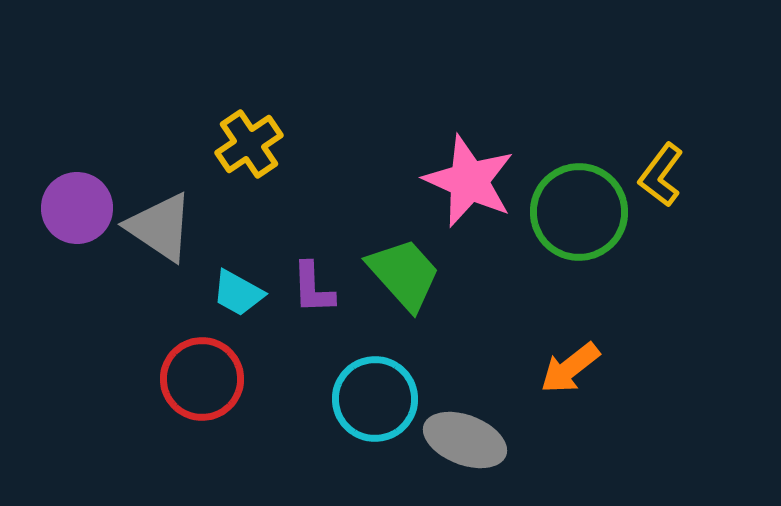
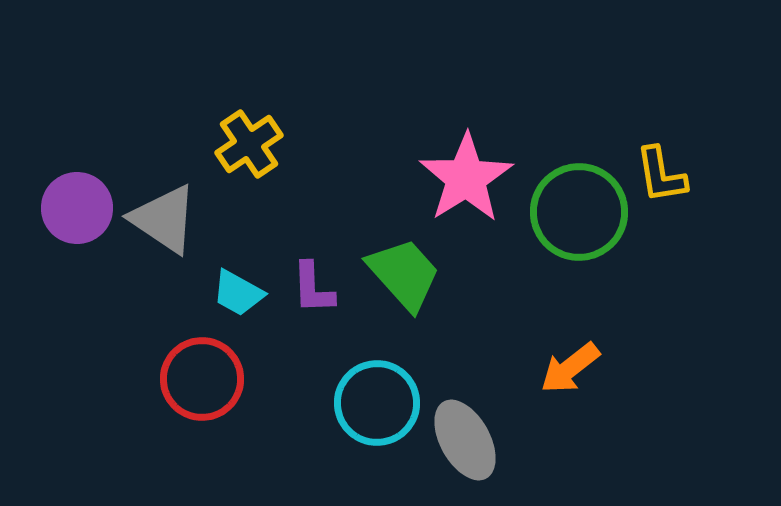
yellow L-shape: rotated 46 degrees counterclockwise
pink star: moved 3 px left, 3 px up; rotated 16 degrees clockwise
gray triangle: moved 4 px right, 8 px up
cyan circle: moved 2 px right, 4 px down
gray ellipse: rotated 40 degrees clockwise
